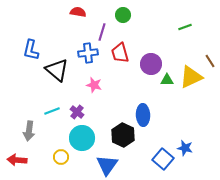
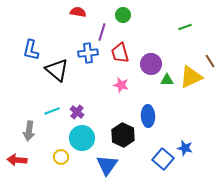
pink star: moved 27 px right
blue ellipse: moved 5 px right, 1 px down
